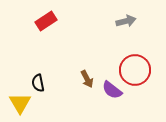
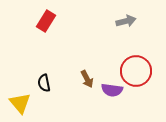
red rectangle: rotated 25 degrees counterclockwise
red circle: moved 1 px right, 1 px down
black semicircle: moved 6 px right
purple semicircle: rotated 30 degrees counterclockwise
yellow triangle: rotated 10 degrees counterclockwise
